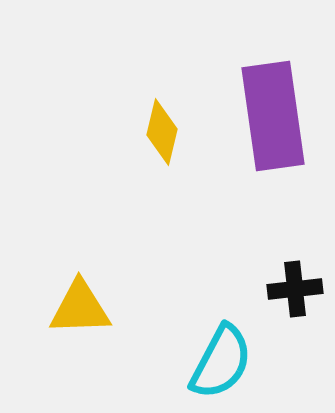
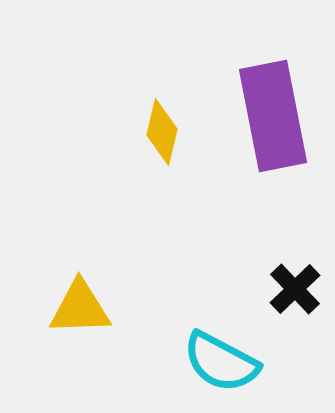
purple rectangle: rotated 3 degrees counterclockwise
black cross: rotated 38 degrees counterclockwise
cyan semicircle: rotated 90 degrees clockwise
